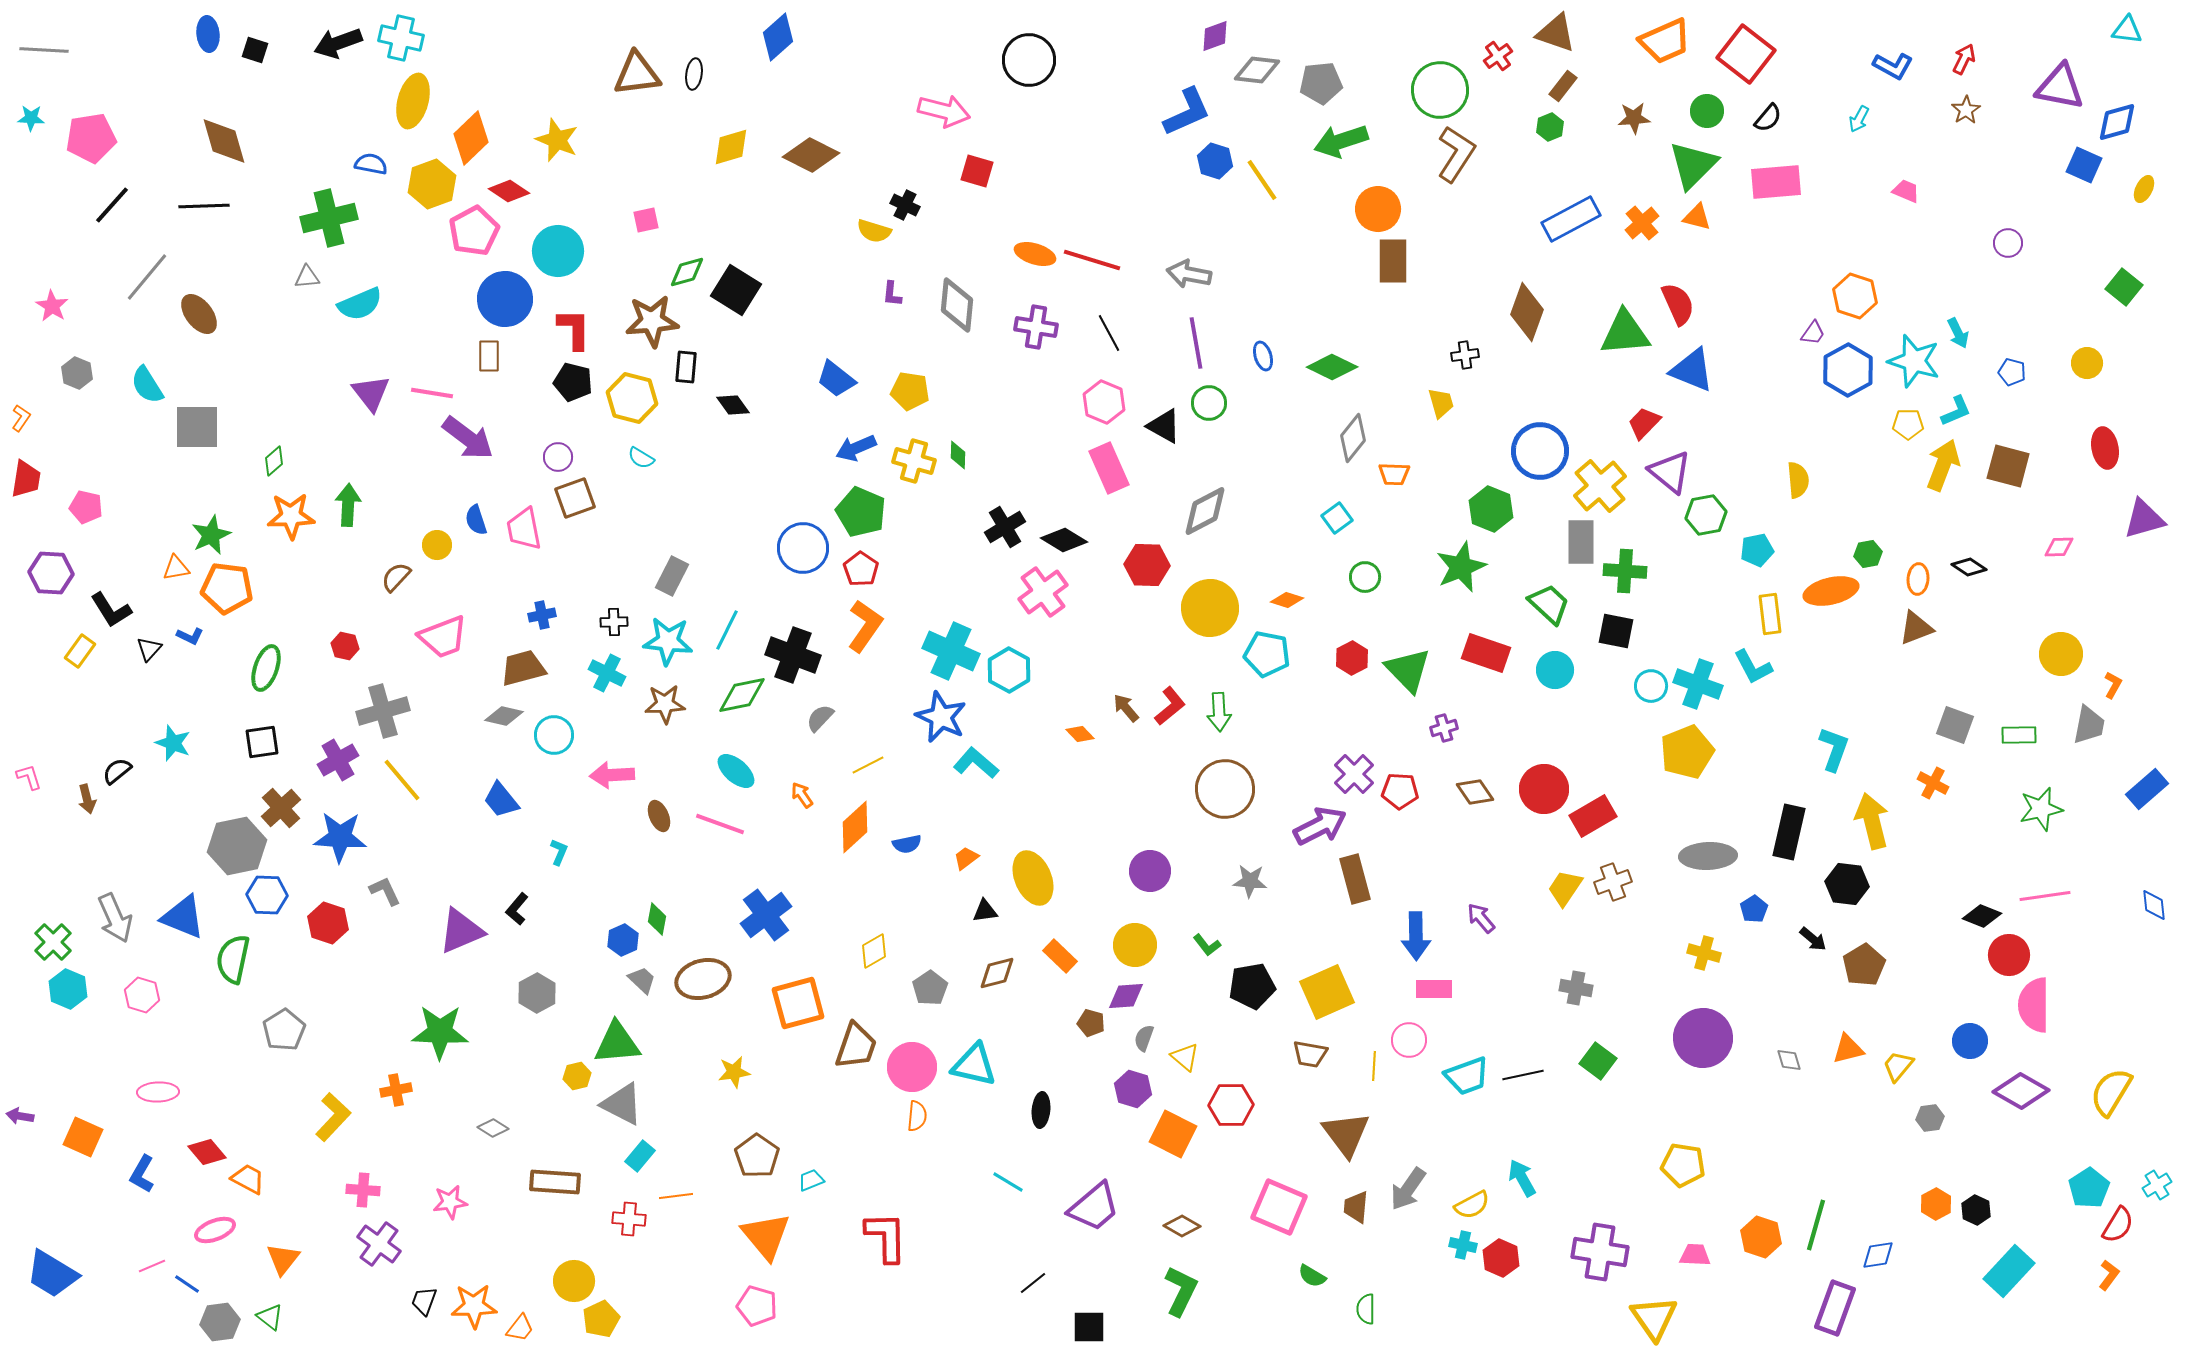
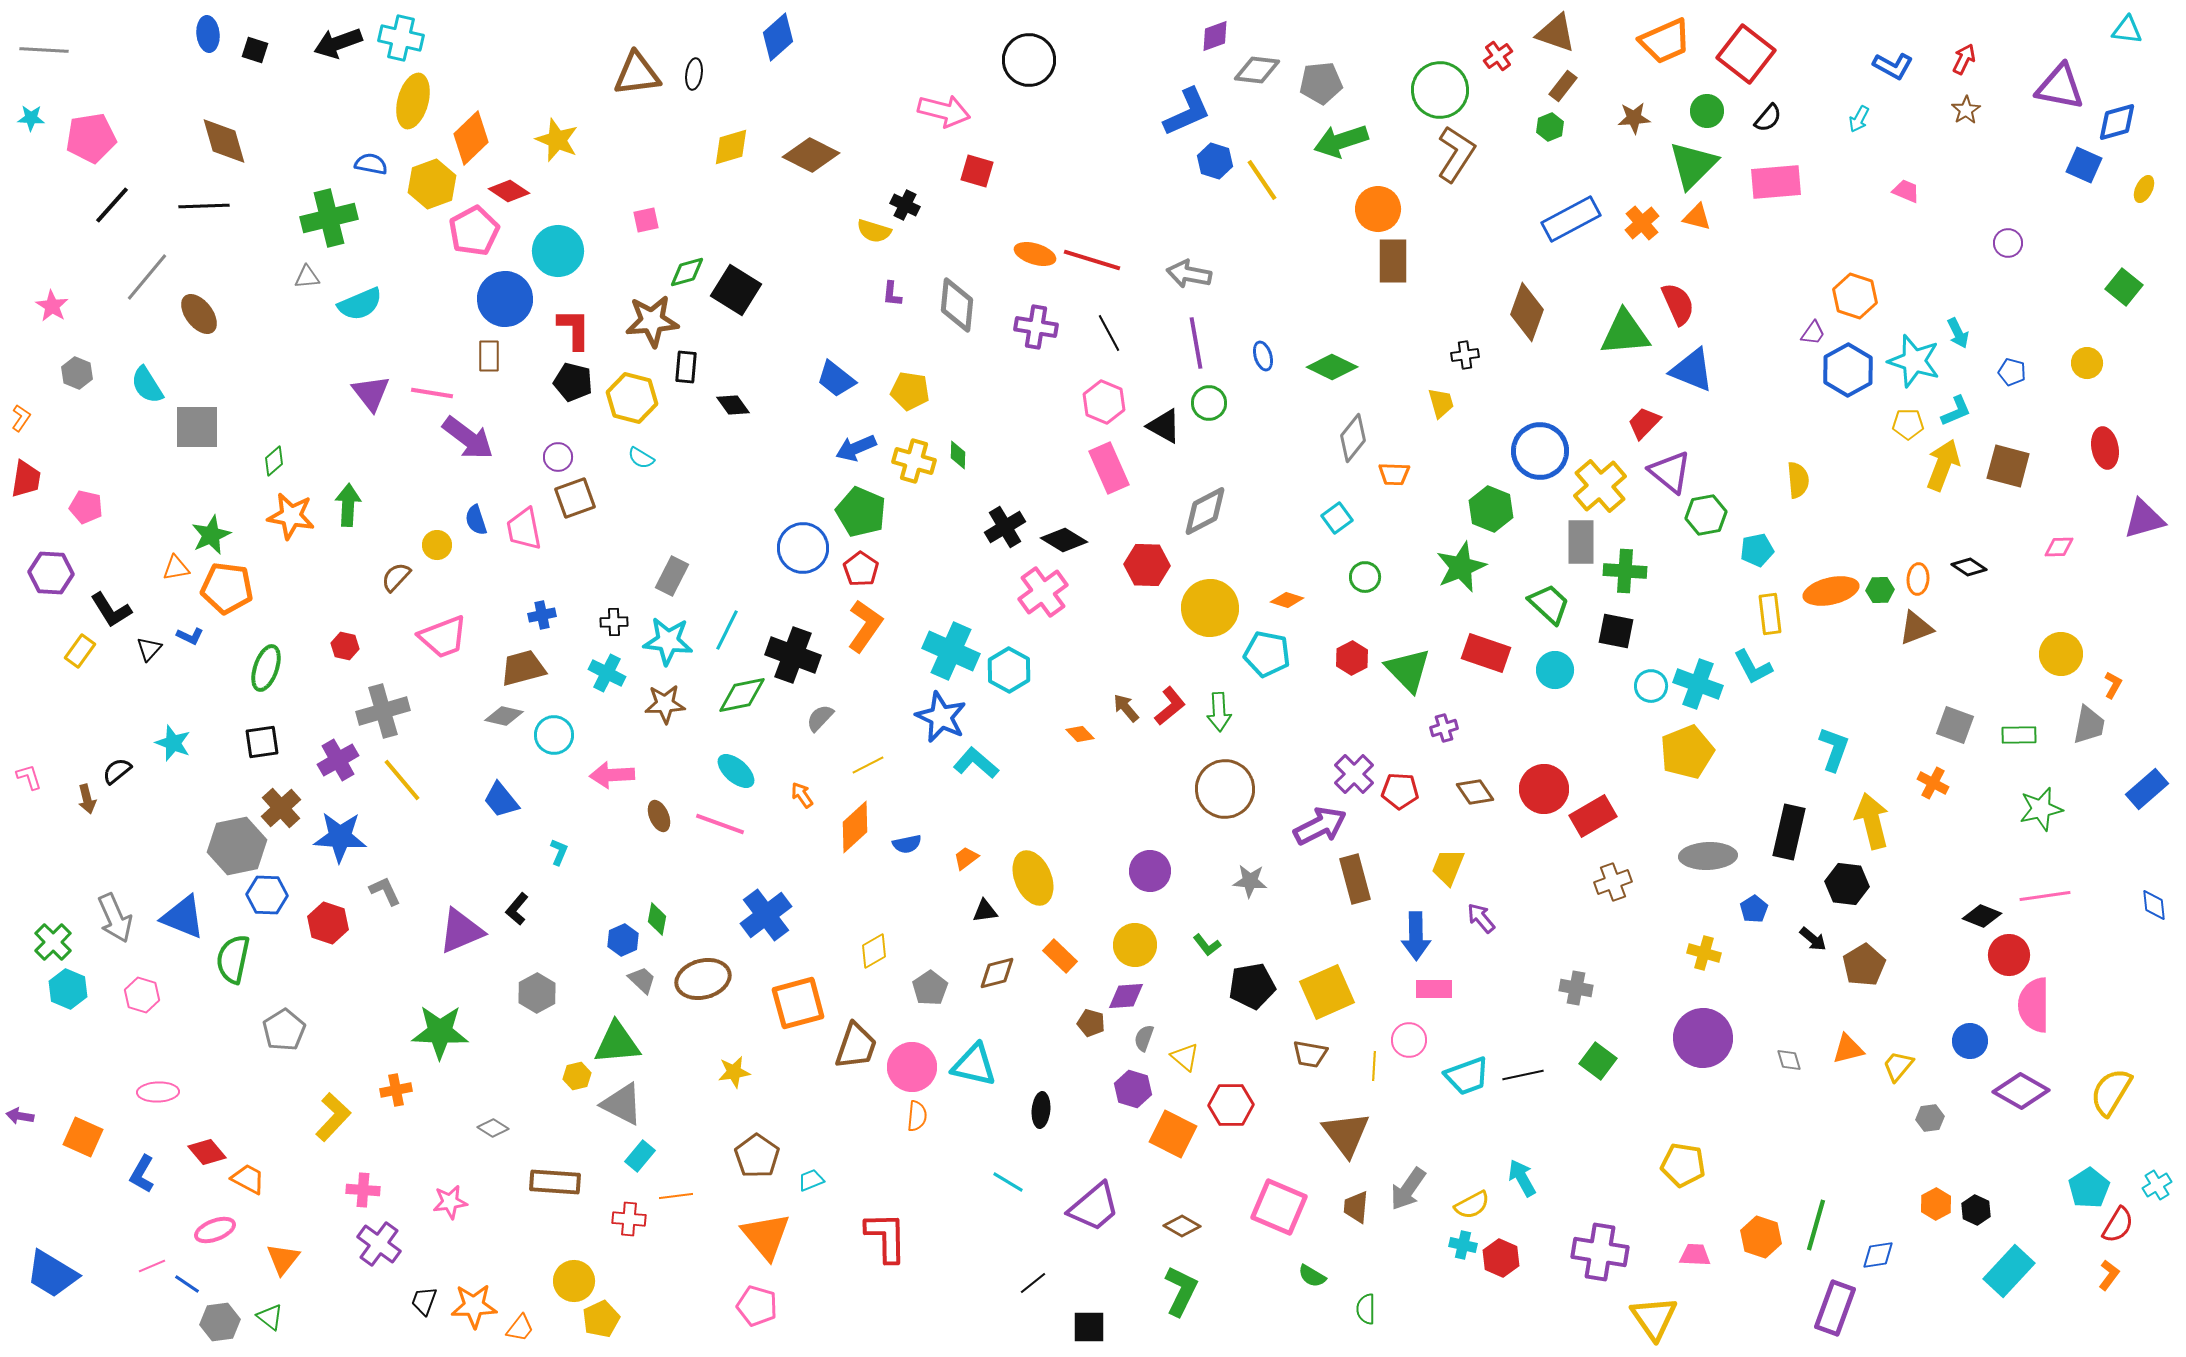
orange star at (291, 516): rotated 12 degrees clockwise
green hexagon at (1868, 554): moved 12 px right, 36 px down; rotated 8 degrees clockwise
yellow trapezoid at (1565, 888): moved 117 px left, 21 px up; rotated 12 degrees counterclockwise
